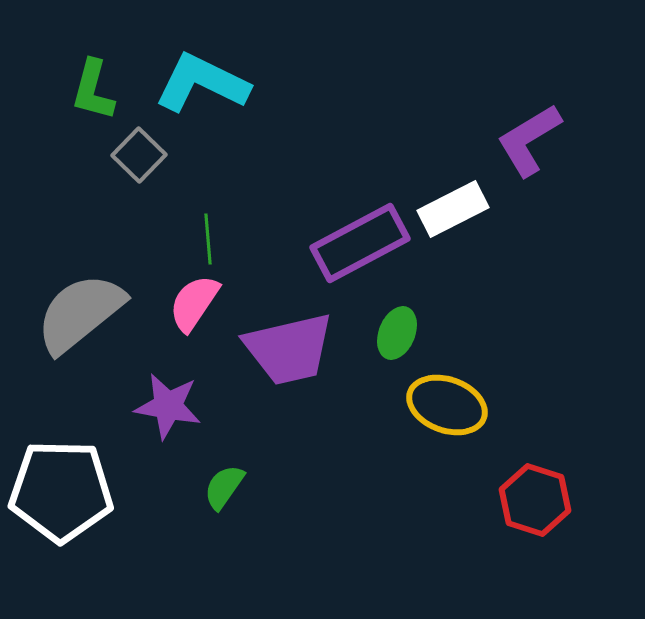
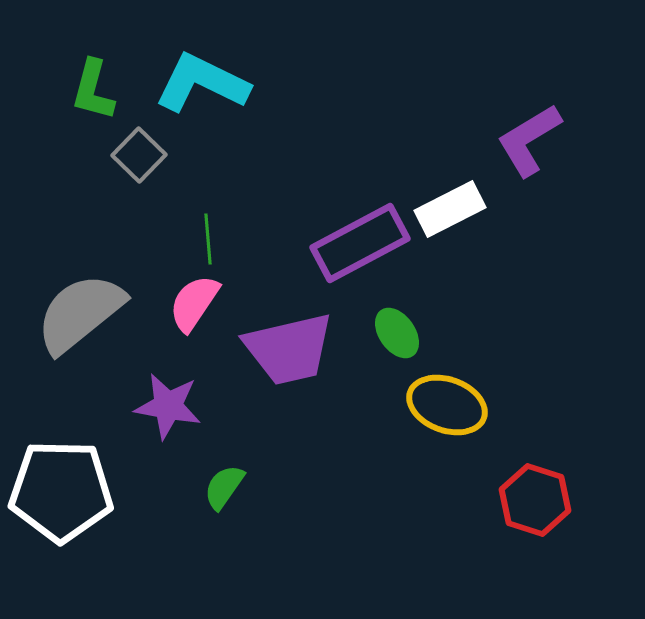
white rectangle: moved 3 px left
green ellipse: rotated 57 degrees counterclockwise
